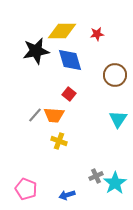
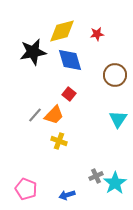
yellow diamond: rotated 16 degrees counterclockwise
black star: moved 3 px left, 1 px down
orange trapezoid: rotated 50 degrees counterclockwise
